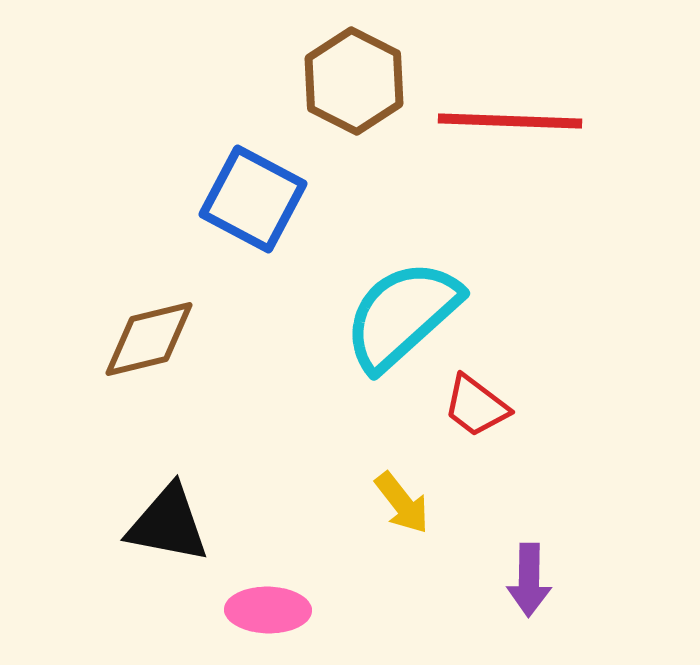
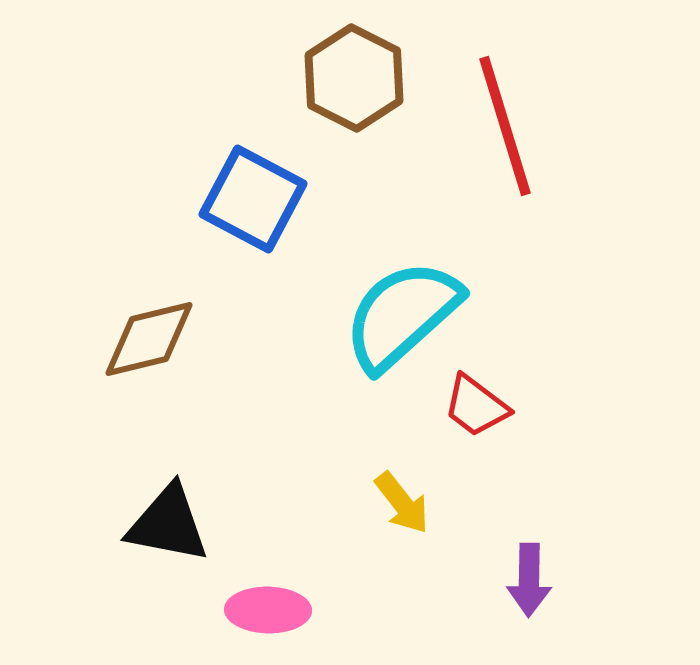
brown hexagon: moved 3 px up
red line: moved 5 px left, 5 px down; rotated 71 degrees clockwise
